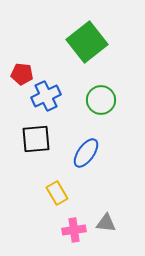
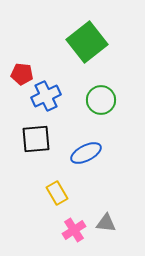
blue ellipse: rotated 28 degrees clockwise
pink cross: rotated 25 degrees counterclockwise
